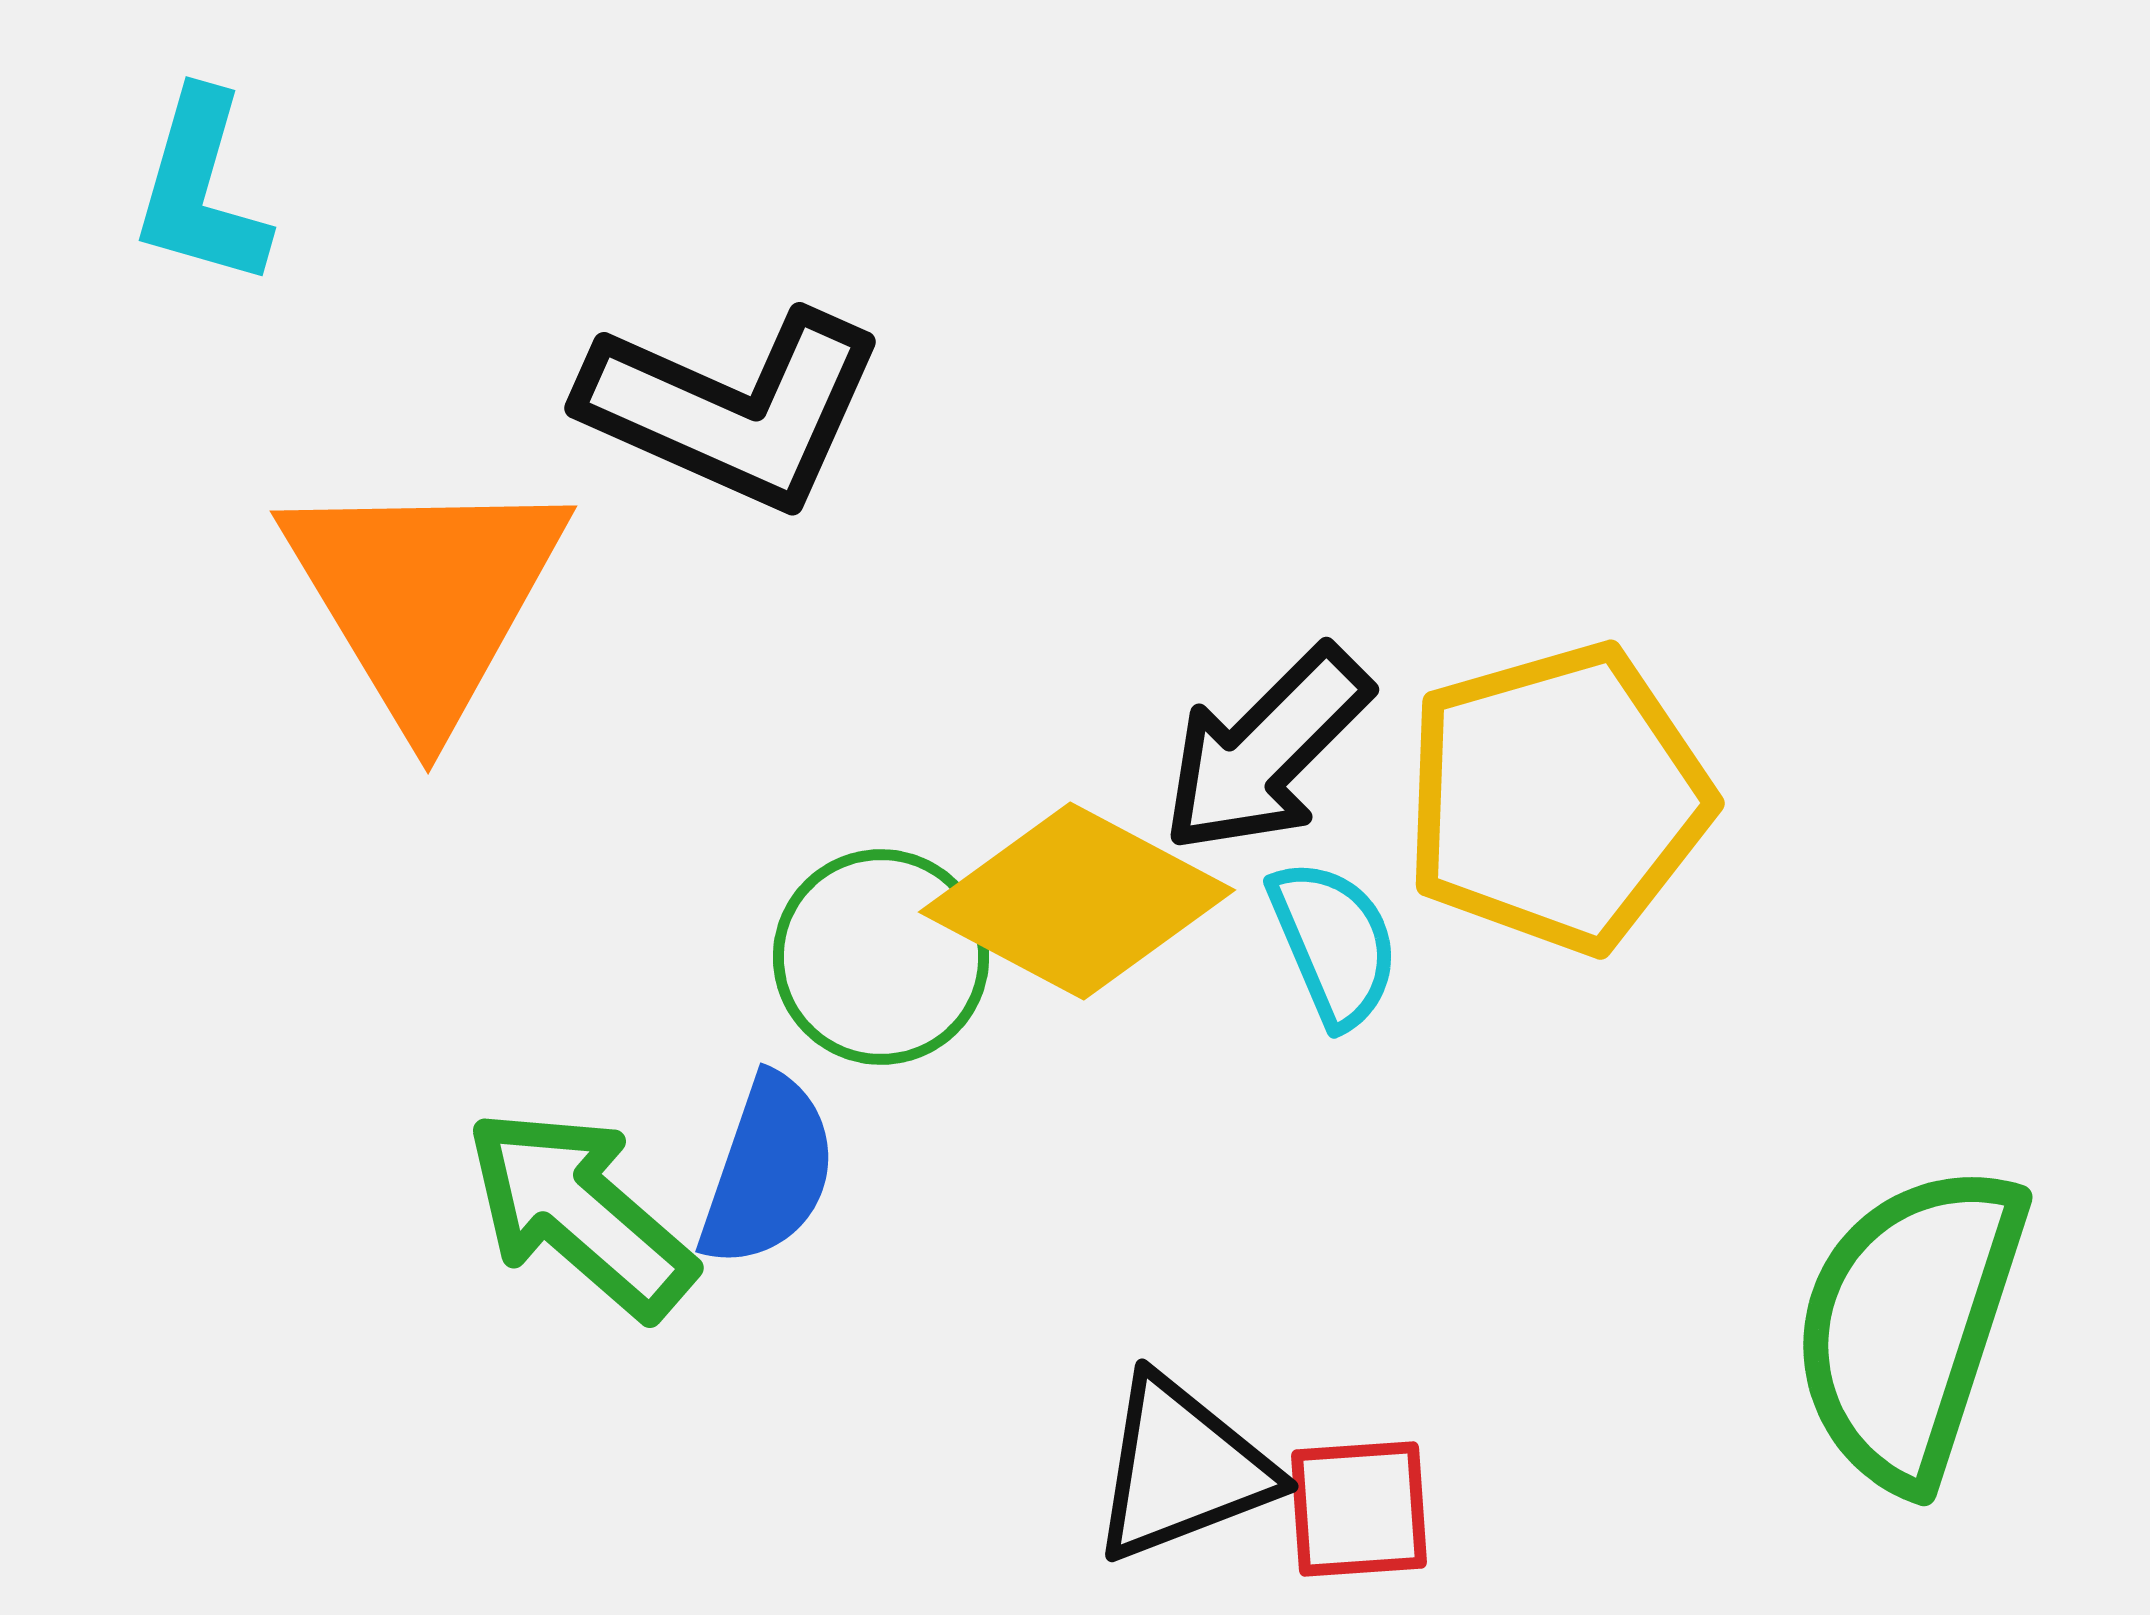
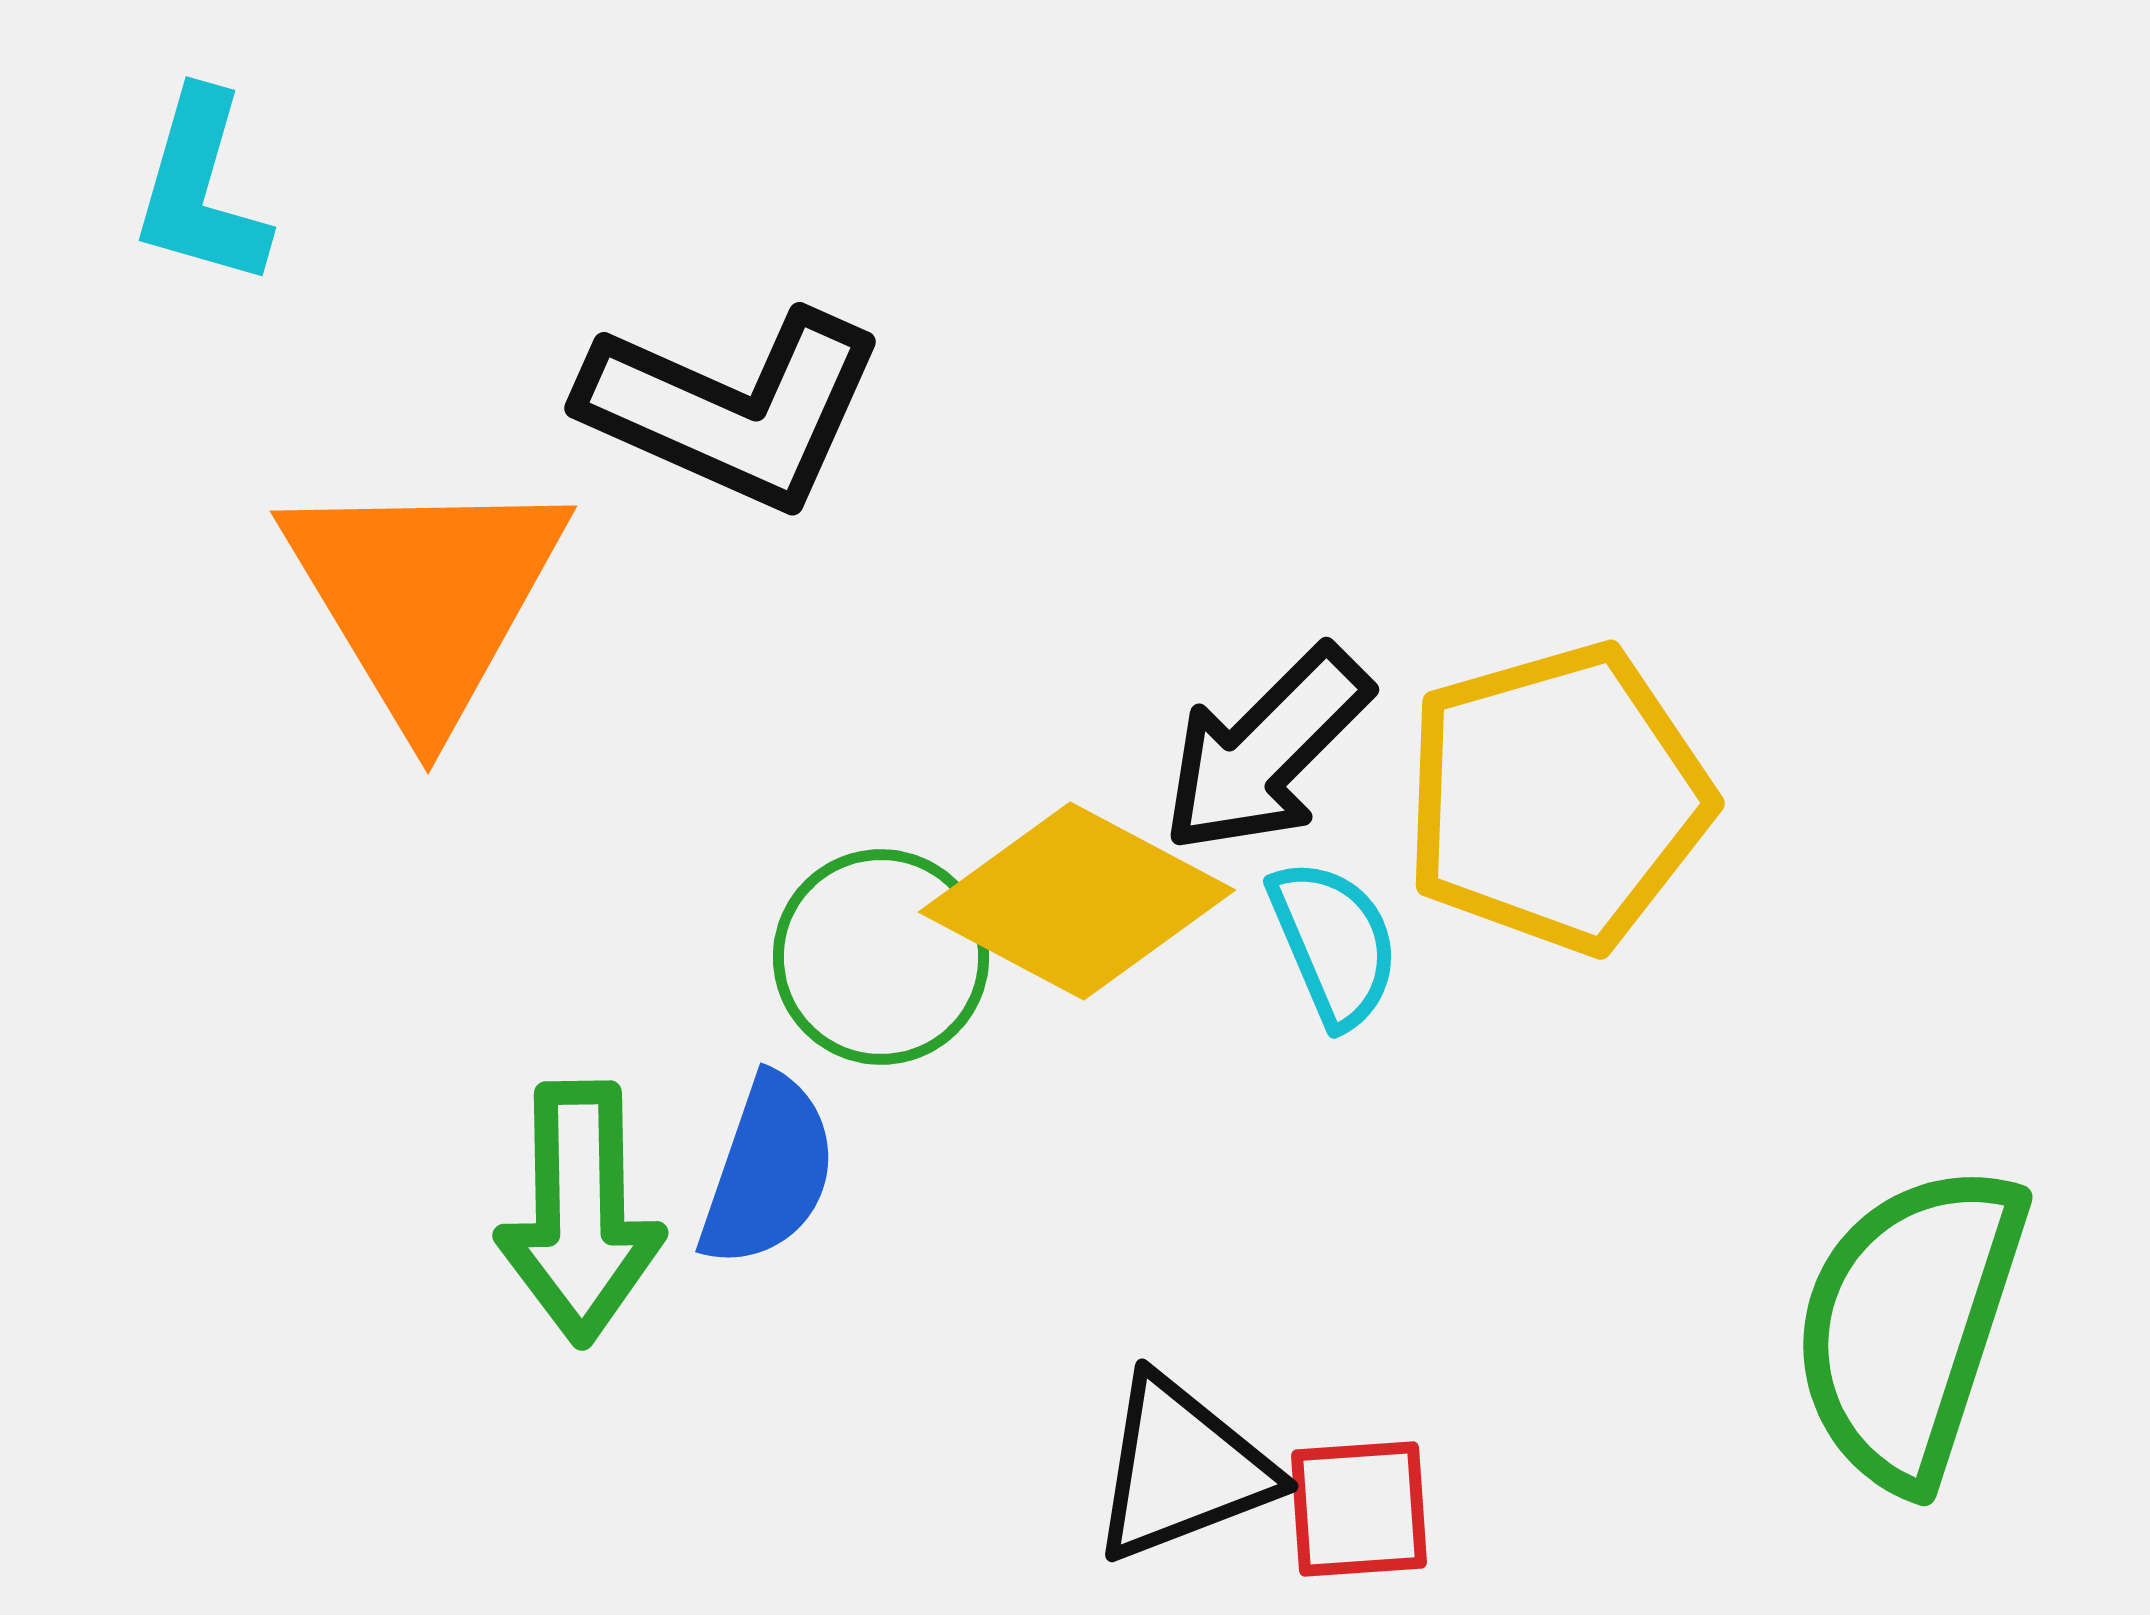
green arrow: rotated 132 degrees counterclockwise
